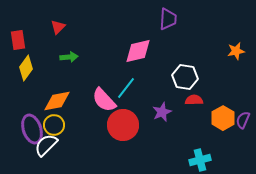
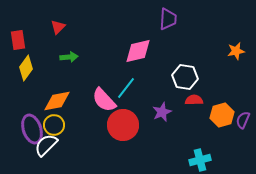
orange hexagon: moved 1 px left, 3 px up; rotated 15 degrees clockwise
